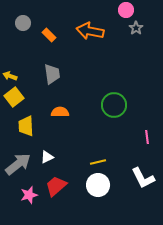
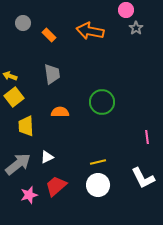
green circle: moved 12 px left, 3 px up
